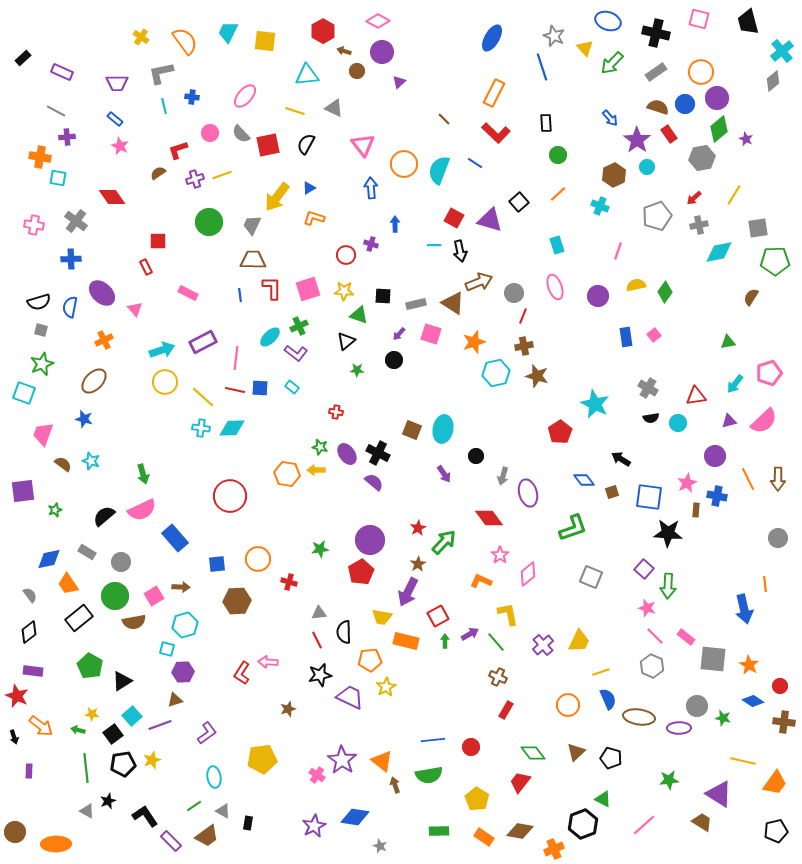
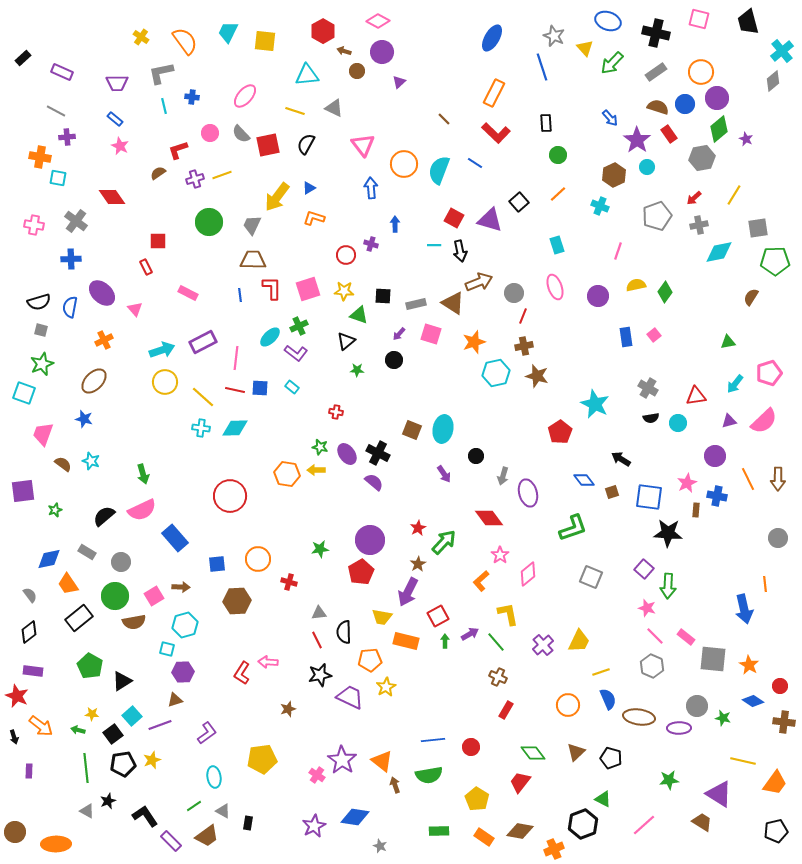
cyan diamond at (232, 428): moved 3 px right
orange L-shape at (481, 581): rotated 65 degrees counterclockwise
